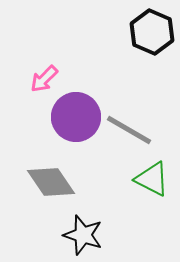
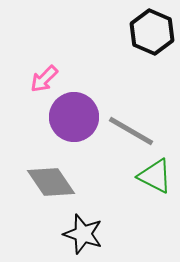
purple circle: moved 2 px left
gray line: moved 2 px right, 1 px down
green triangle: moved 3 px right, 3 px up
black star: moved 1 px up
